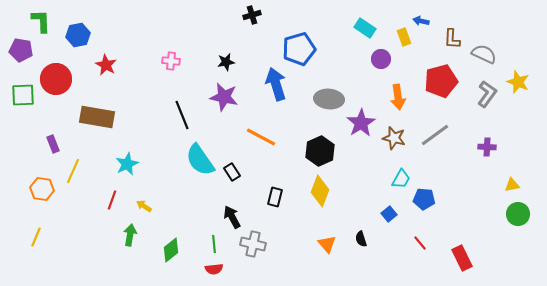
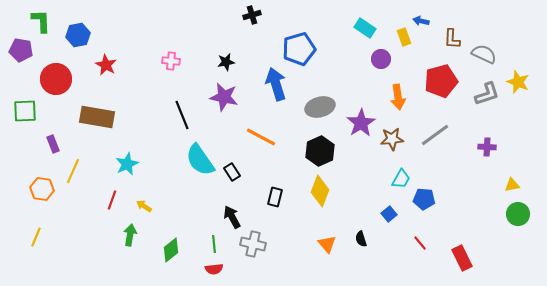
gray L-shape at (487, 94): rotated 36 degrees clockwise
green square at (23, 95): moved 2 px right, 16 px down
gray ellipse at (329, 99): moved 9 px left, 8 px down; rotated 20 degrees counterclockwise
brown star at (394, 138): moved 2 px left, 1 px down; rotated 20 degrees counterclockwise
